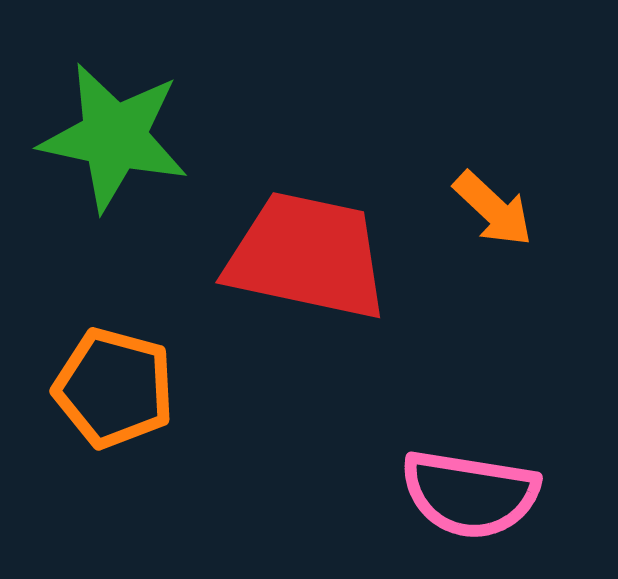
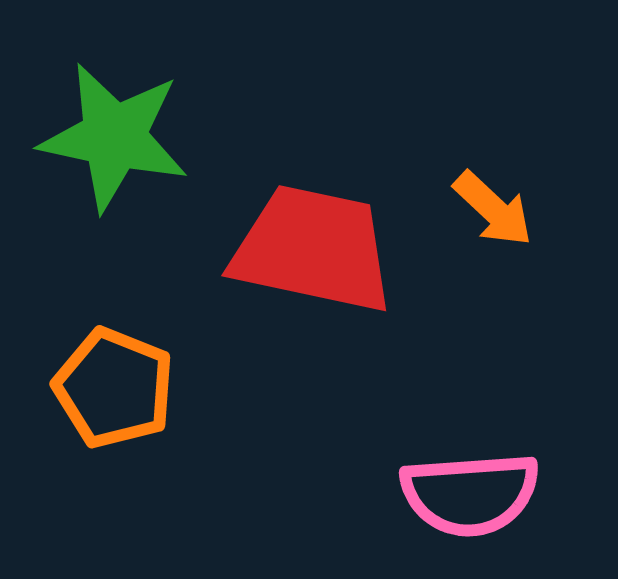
red trapezoid: moved 6 px right, 7 px up
orange pentagon: rotated 7 degrees clockwise
pink semicircle: rotated 13 degrees counterclockwise
